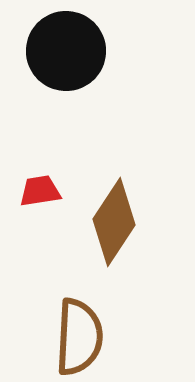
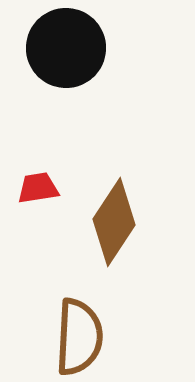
black circle: moved 3 px up
red trapezoid: moved 2 px left, 3 px up
